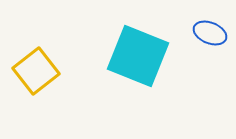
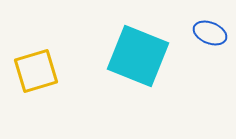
yellow square: rotated 21 degrees clockwise
